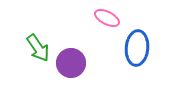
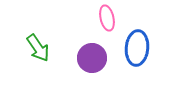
pink ellipse: rotated 50 degrees clockwise
purple circle: moved 21 px right, 5 px up
